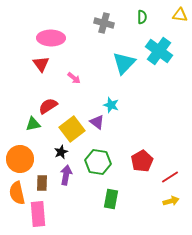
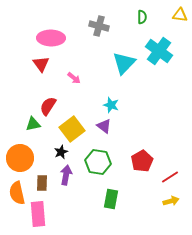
gray cross: moved 5 px left, 3 px down
red semicircle: rotated 24 degrees counterclockwise
purple triangle: moved 7 px right, 4 px down
orange circle: moved 1 px up
